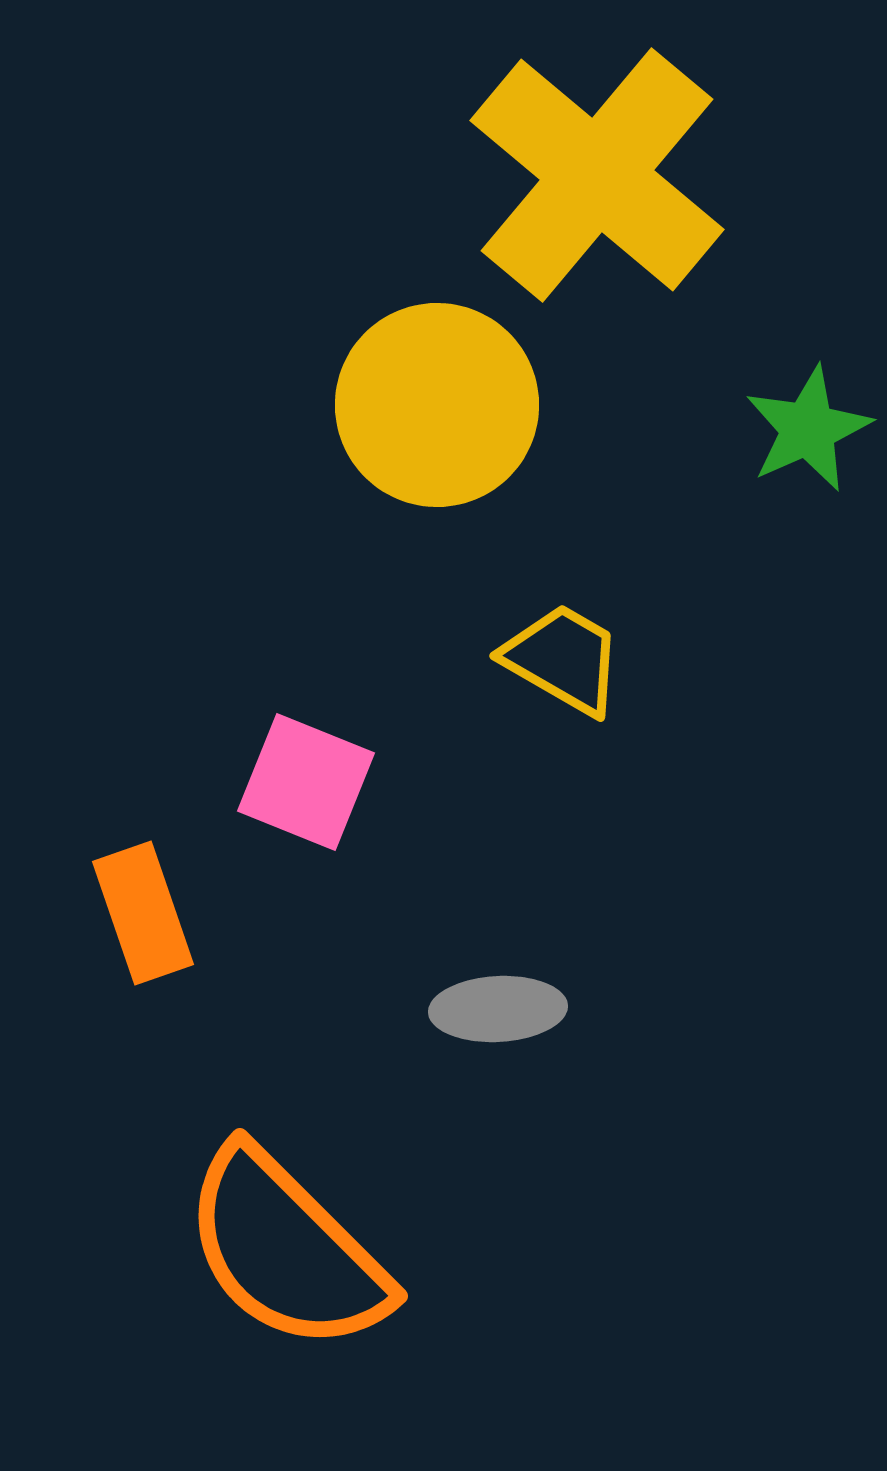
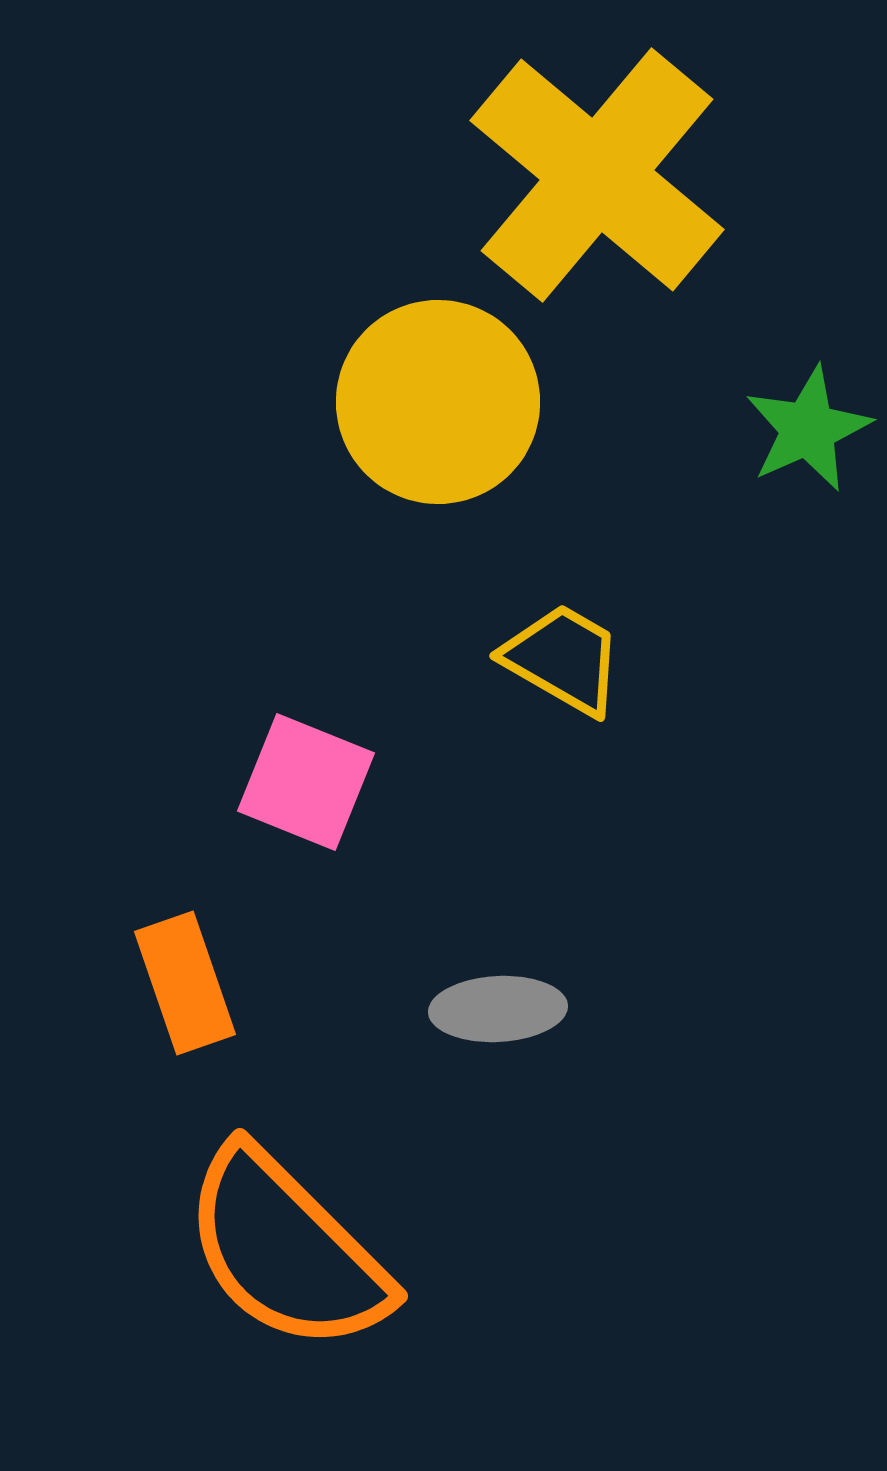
yellow circle: moved 1 px right, 3 px up
orange rectangle: moved 42 px right, 70 px down
